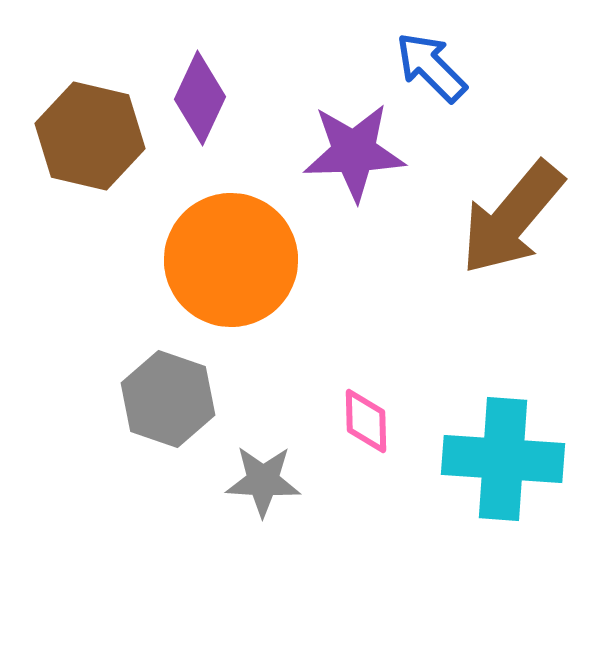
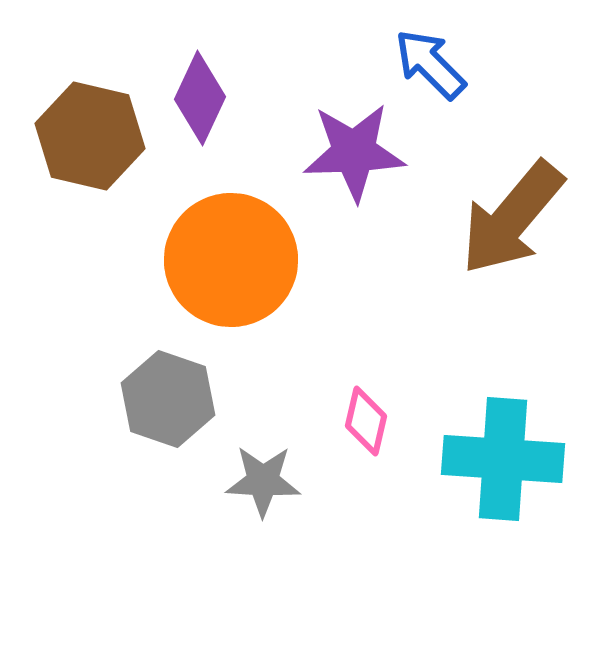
blue arrow: moved 1 px left, 3 px up
pink diamond: rotated 14 degrees clockwise
